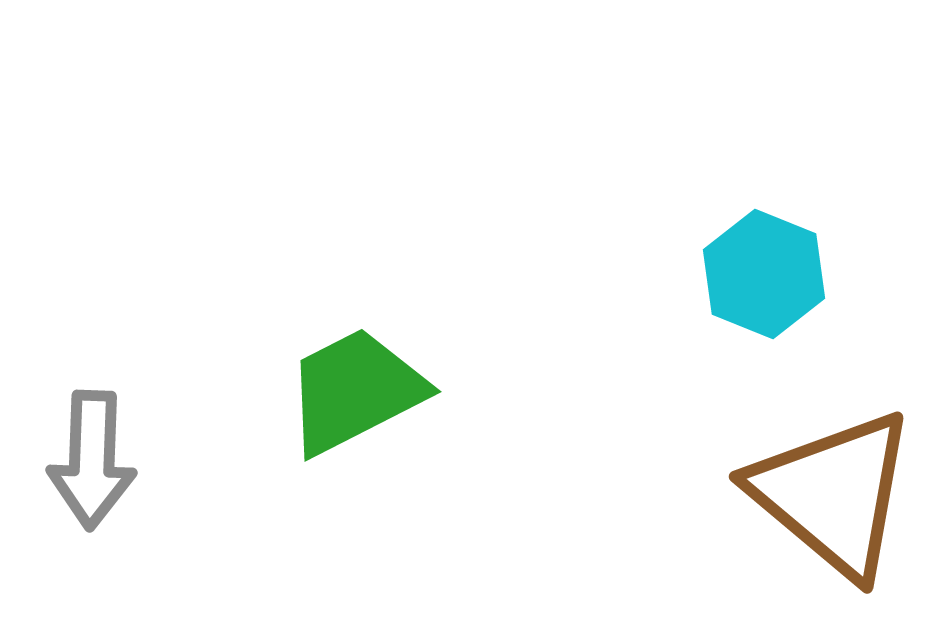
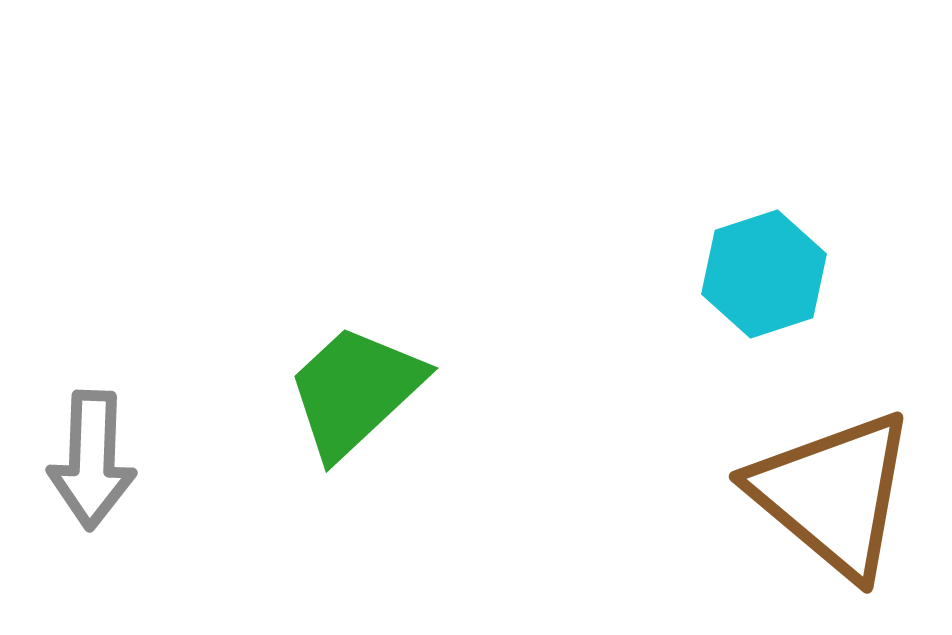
cyan hexagon: rotated 20 degrees clockwise
green trapezoid: rotated 16 degrees counterclockwise
